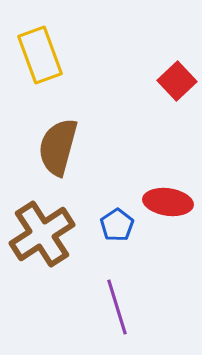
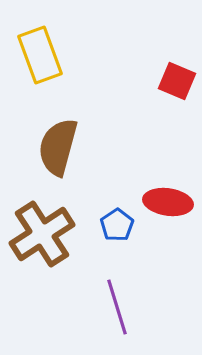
red square: rotated 24 degrees counterclockwise
